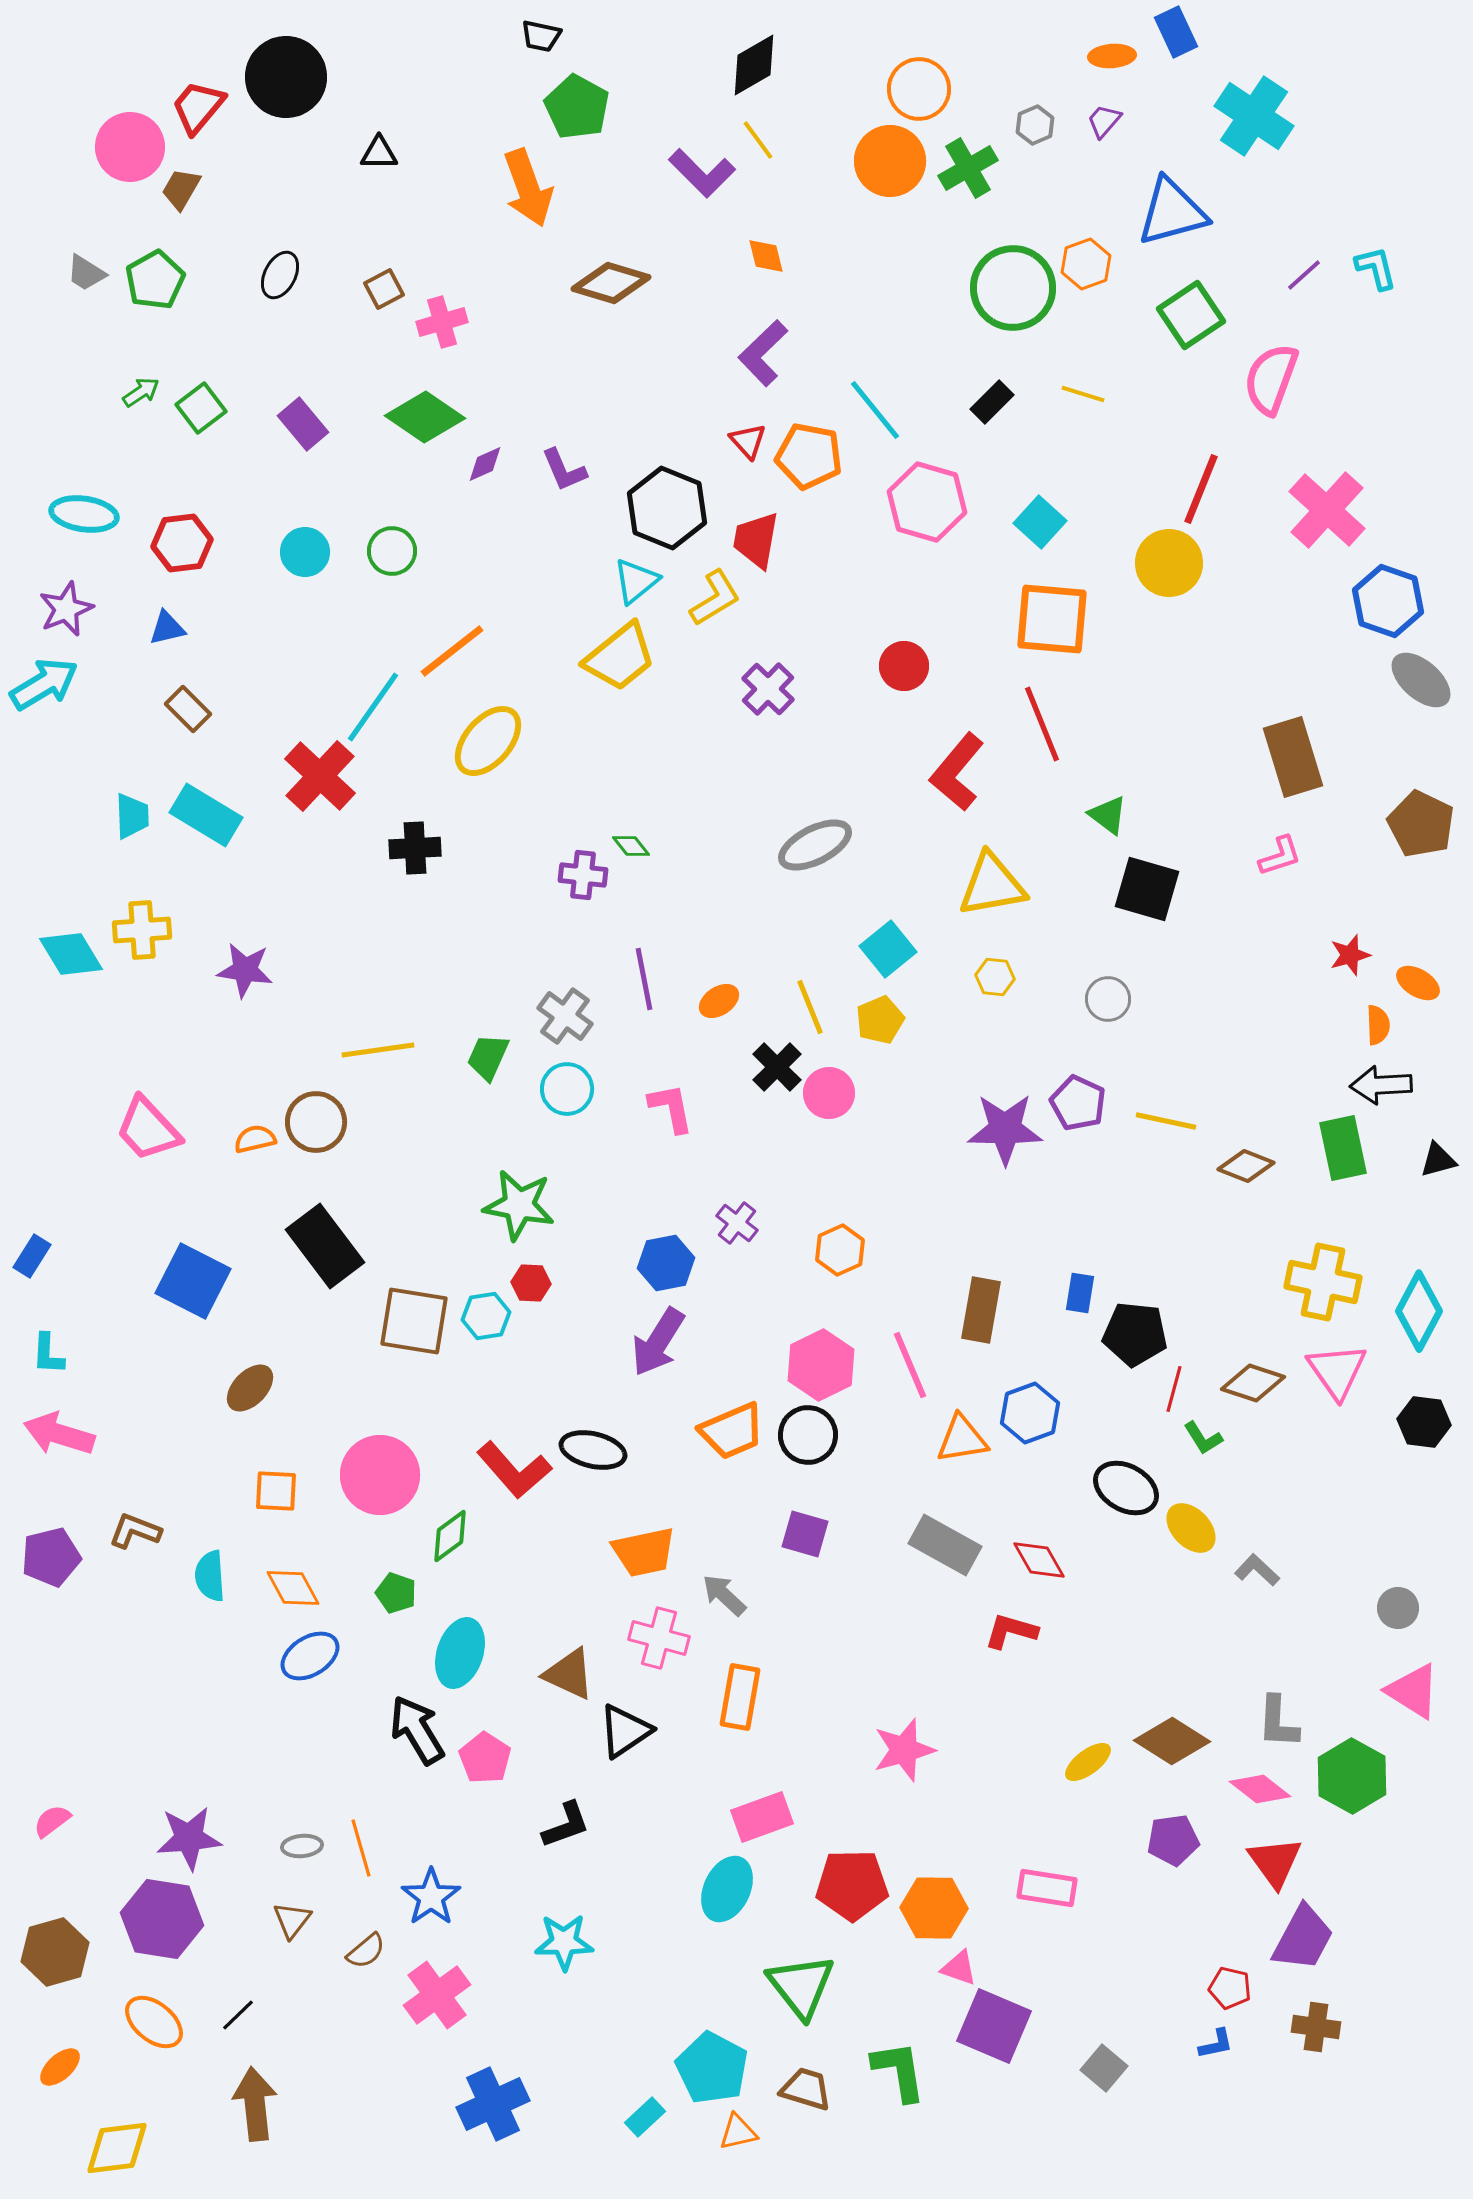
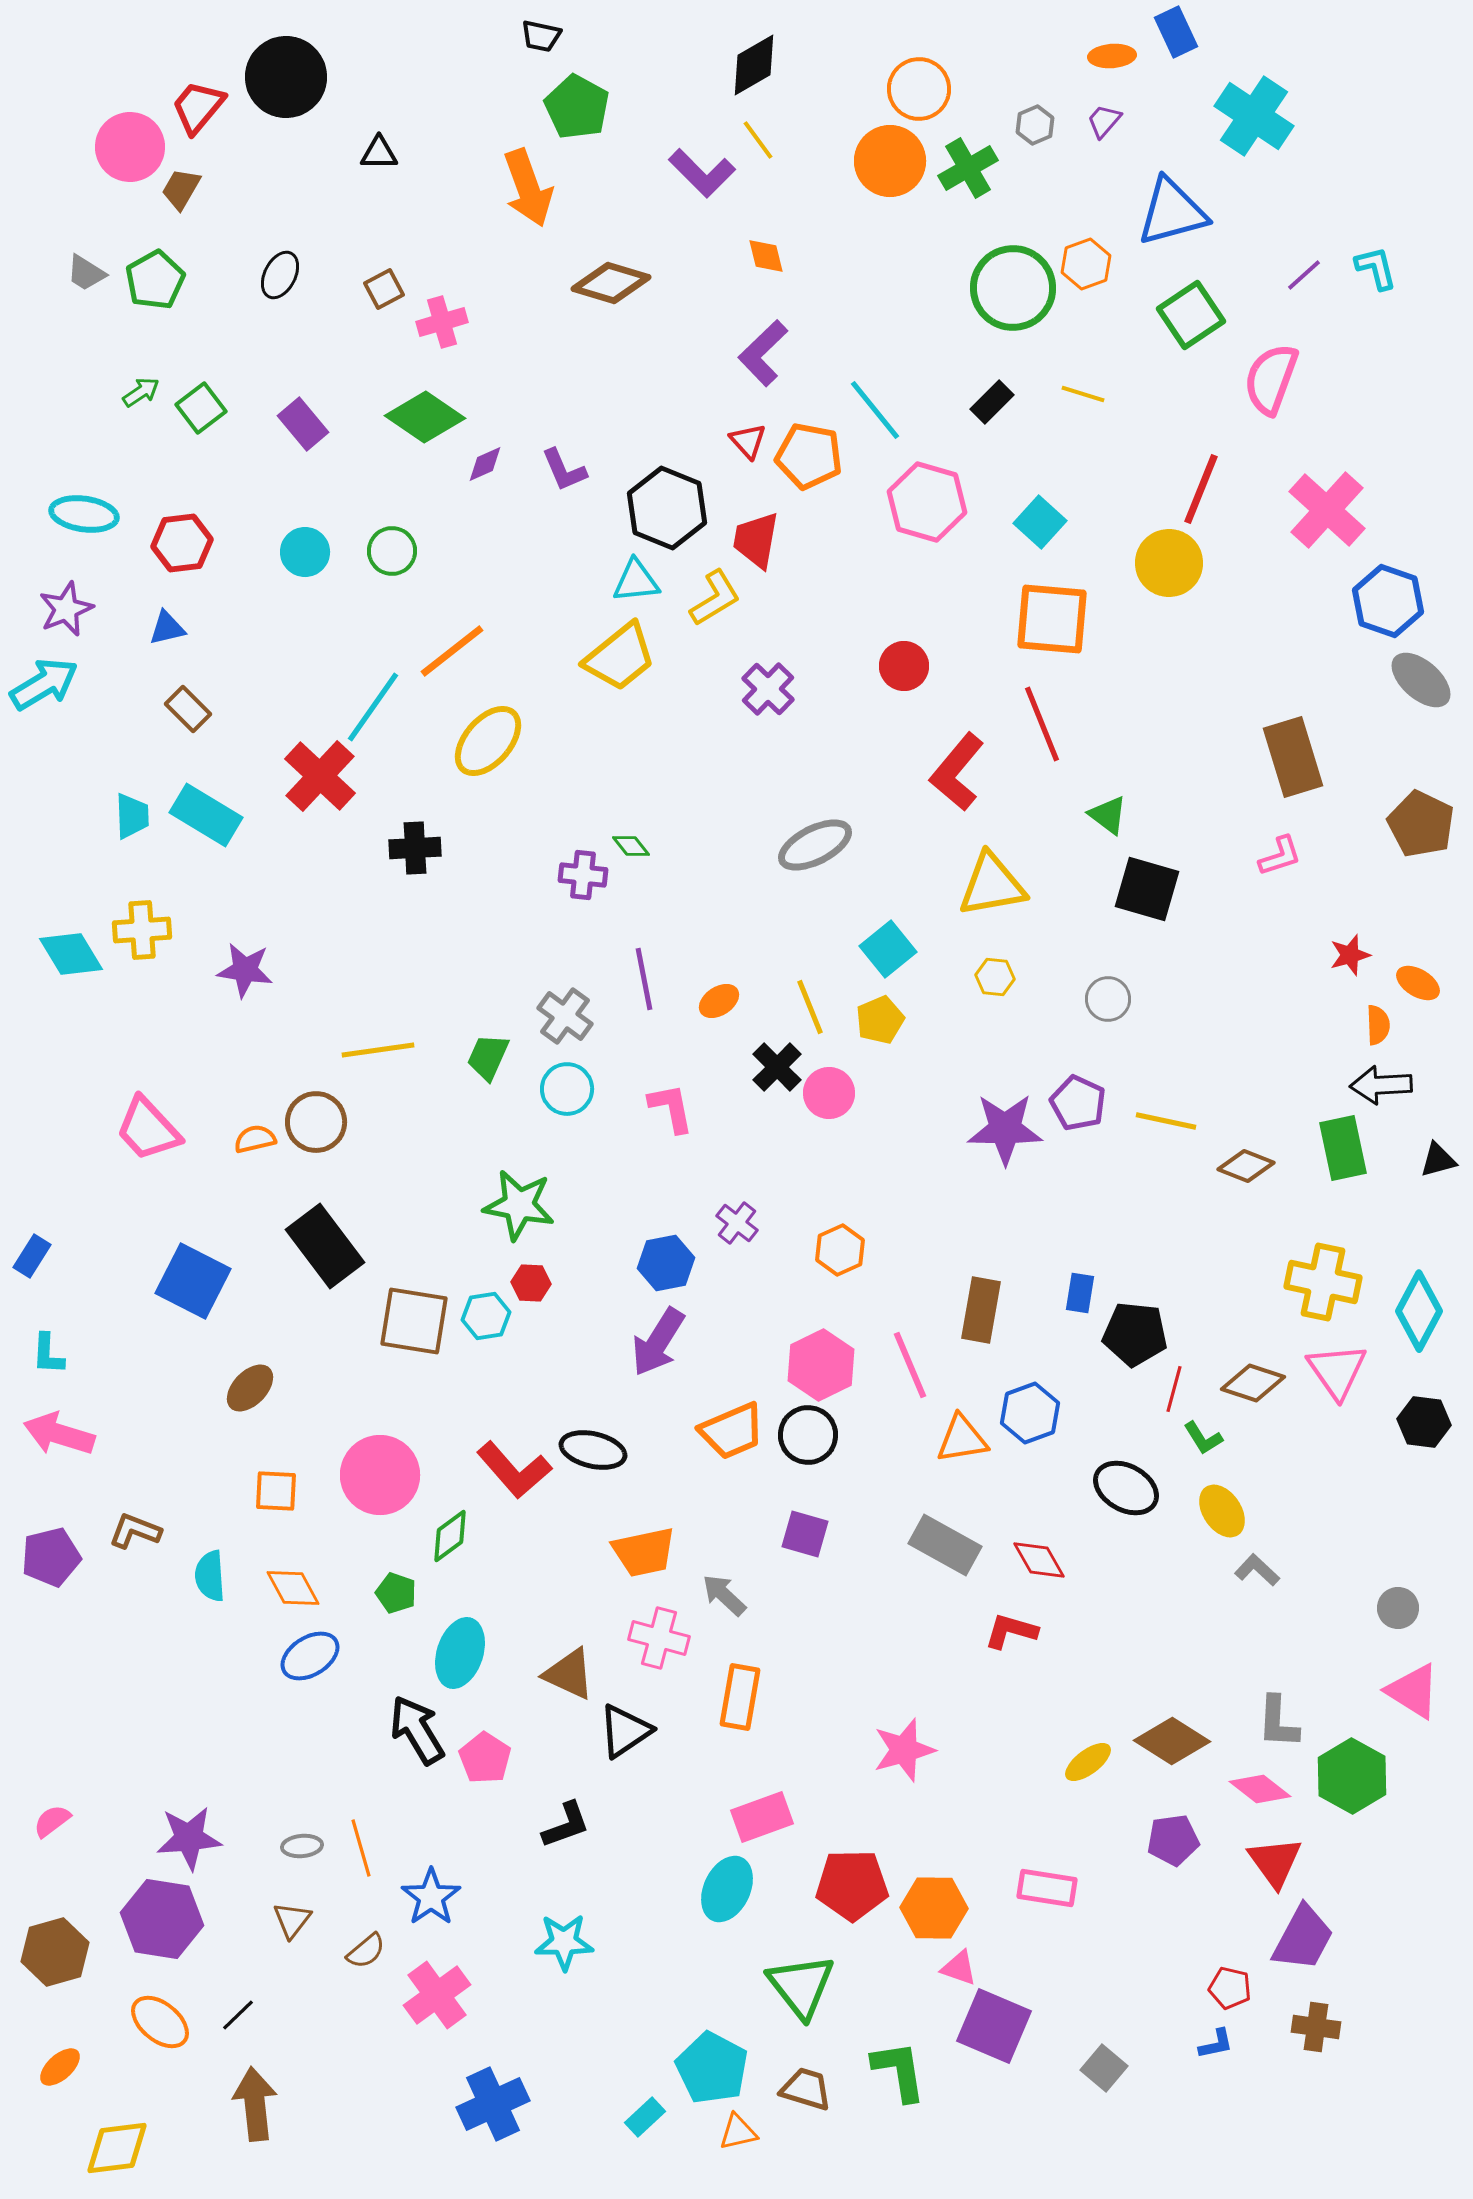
cyan triangle at (636, 581): rotated 33 degrees clockwise
yellow ellipse at (1191, 1528): moved 31 px right, 17 px up; rotated 10 degrees clockwise
orange ellipse at (154, 2022): moved 6 px right
